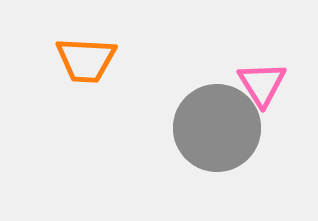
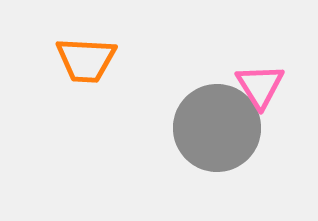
pink triangle: moved 2 px left, 2 px down
